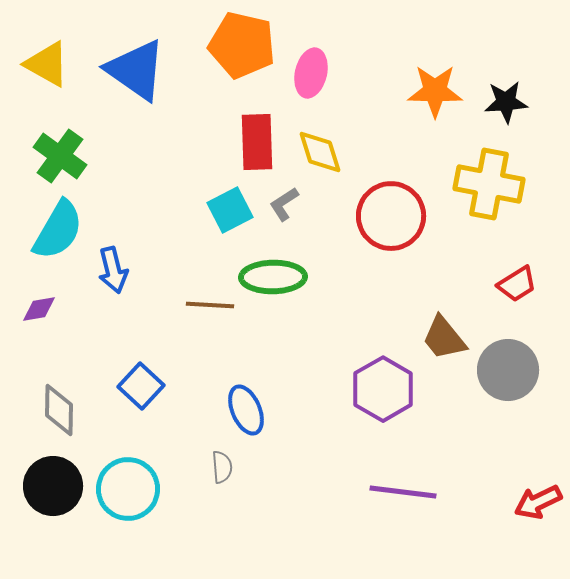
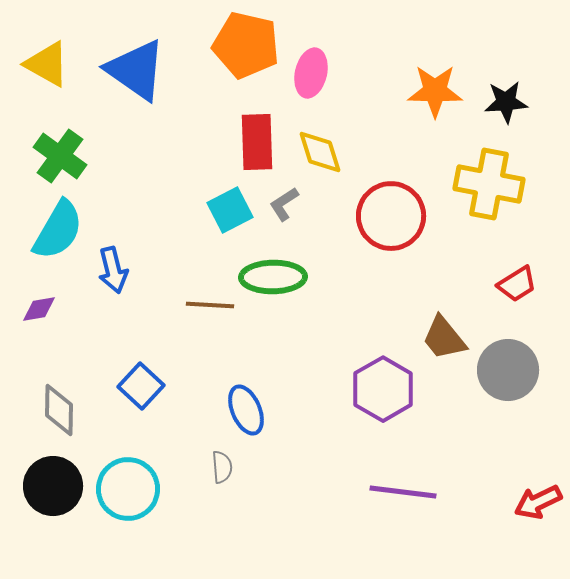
orange pentagon: moved 4 px right
